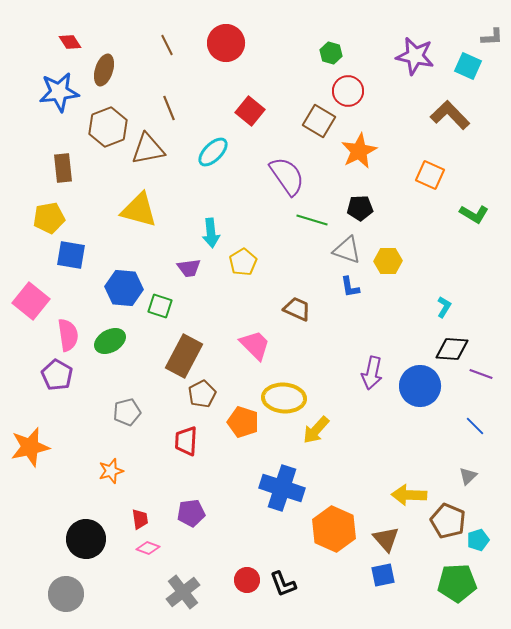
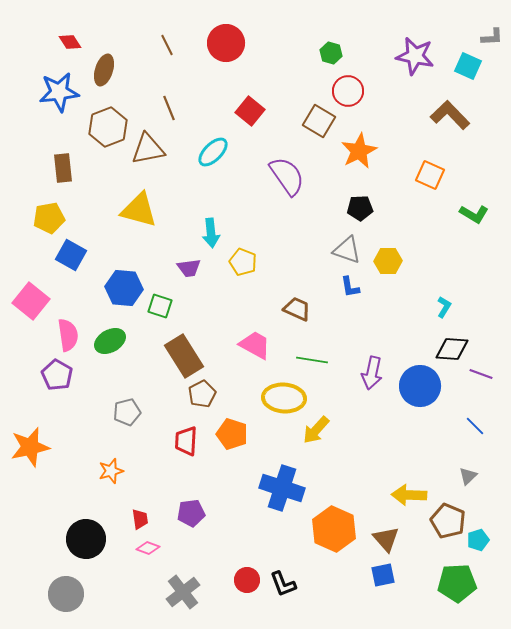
green line at (312, 220): moved 140 px down; rotated 8 degrees counterclockwise
blue square at (71, 255): rotated 20 degrees clockwise
yellow pentagon at (243, 262): rotated 20 degrees counterclockwise
pink trapezoid at (255, 345): rotated 16 degrees counterclockwise
brown rectangle at (184, 356): rotated 60 degrees counterclockwise
orange pentagon at (243, 422): moved 11 px left, 12 px down
